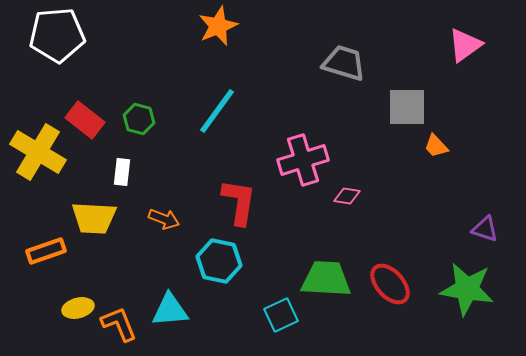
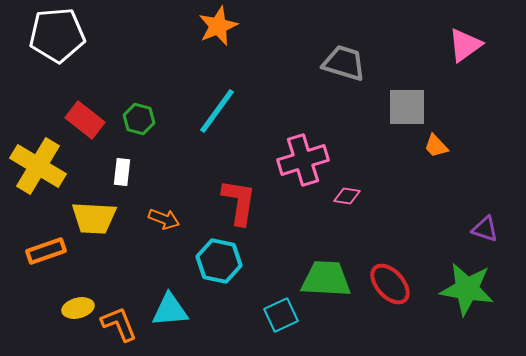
yellow cross: moved 14 px down
